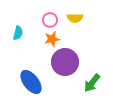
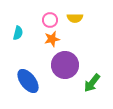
purple circle: moved 3 px down
blue ellipse: moved 3 px left, 1 px up
